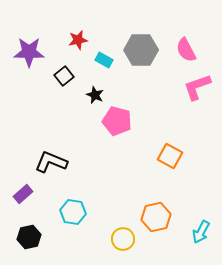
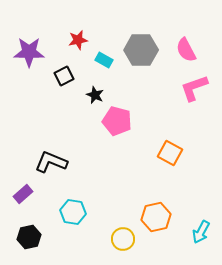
black square: rotated 12 degrees clockwise
pink L-shape: moved 3 px left, 1 px down
orange square: moved 3 px up
